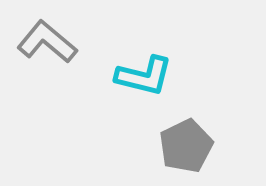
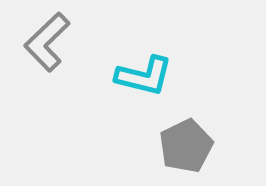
gray L-shape: rotated 84 degrees counterclockwise
